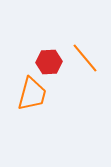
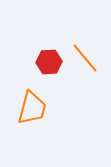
orange trapezoid: moved 14 px down
